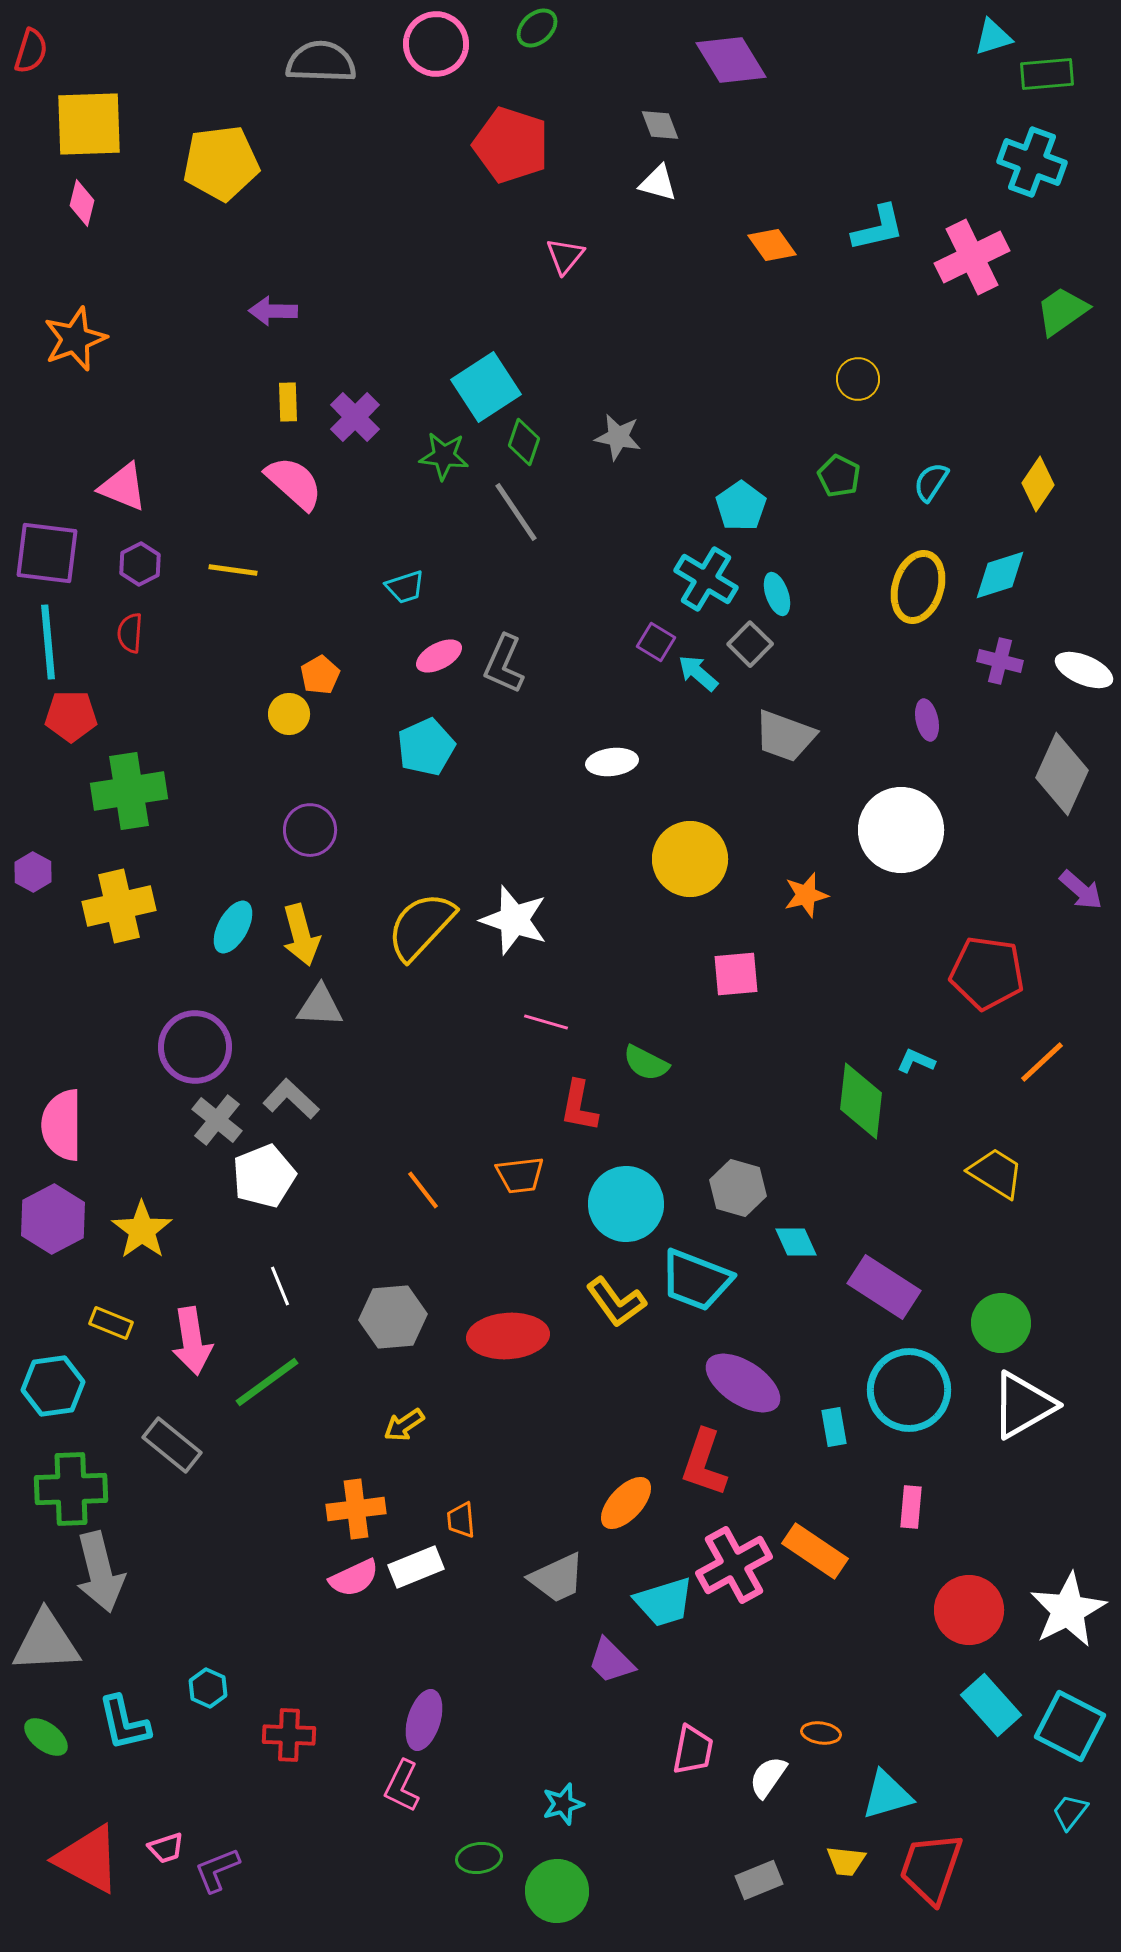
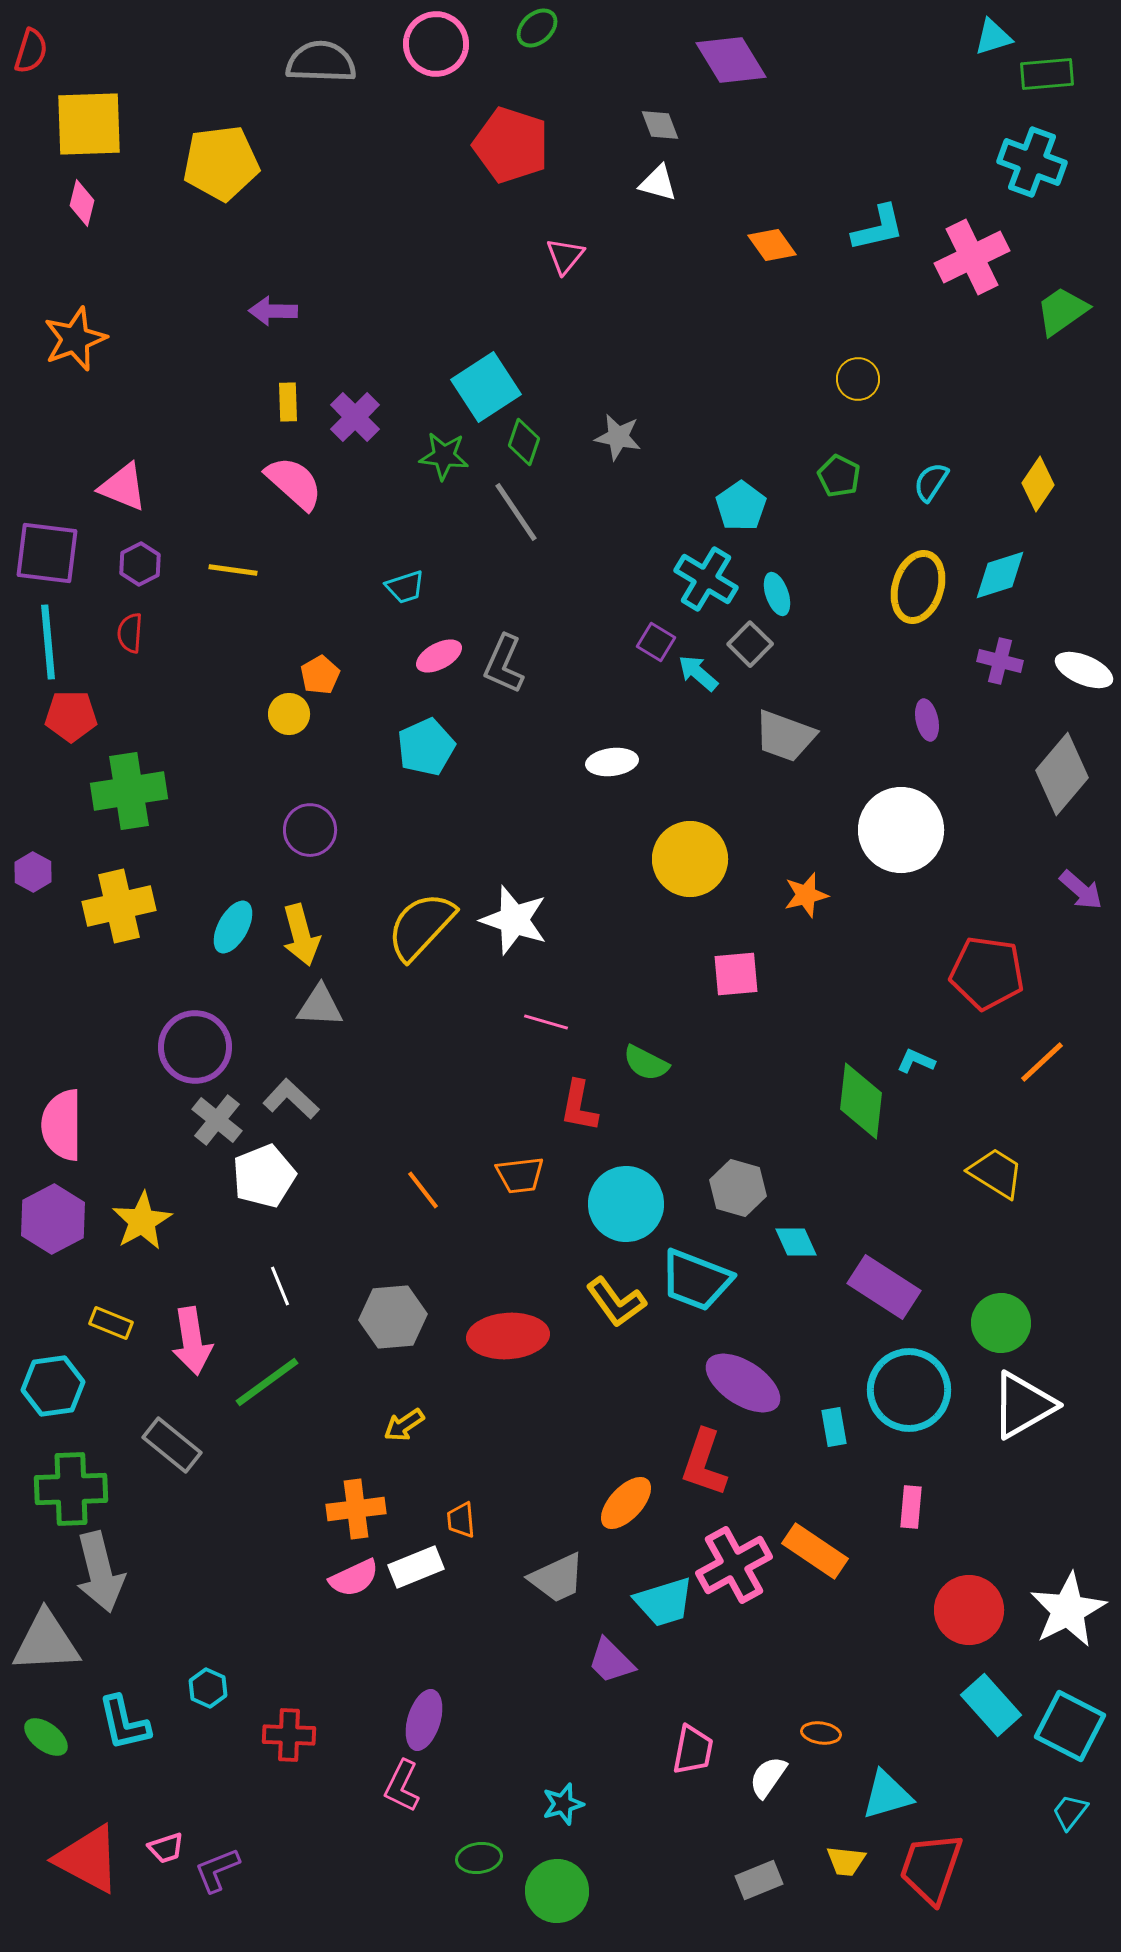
gray diamond at (1062, 774): rotated 16 degrees clockwise
yellow star at (142, 1230): moved 9 px up; rotated 6 degrees clockwise
